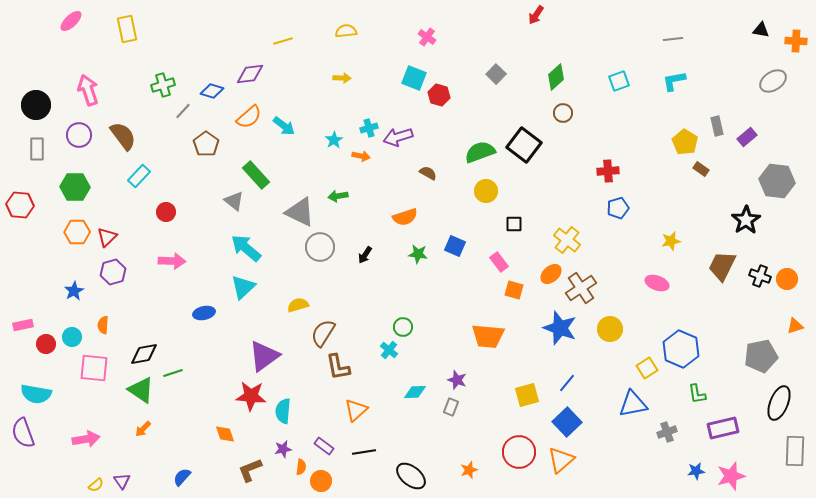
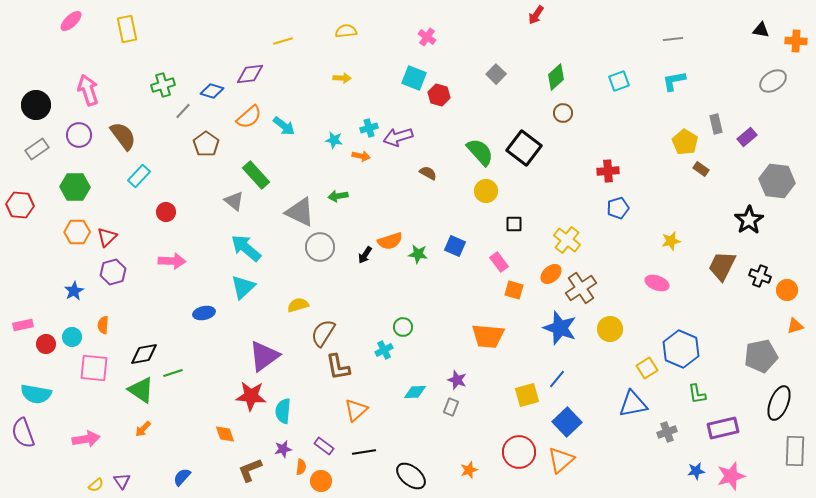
gray rectangle at (717, 126): moved 1 px left, 2 px up
cyan star at (334, 140): rotated 30 degrees counterclockwise
black square at (524, 145): moved 3 px down
gray rectangle at (37, 149): rotated 55 degrees clockwise
green semicircle at (480, 152): rotated 68 degrees clockwise
orange semicircle at (405, 217): moved 15 px left, 24 px down
black star at (746, 220): moved 3 px right
orange circle at (787, 279): moved 11 px down
cyan cross at (389, 350): moved 5 px left; rotated 24 degrees clockwise
blue line at (567, 383): moved 10 px left, 4 px up
